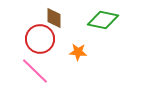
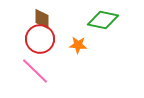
brown diamond: moved 12 px left, 1 px down
orange star: moved 7 px up
